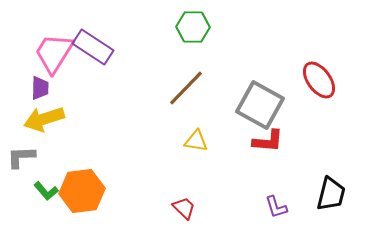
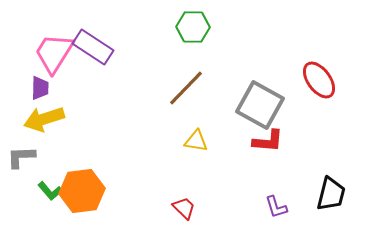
green L-shape: moved 4 px right
